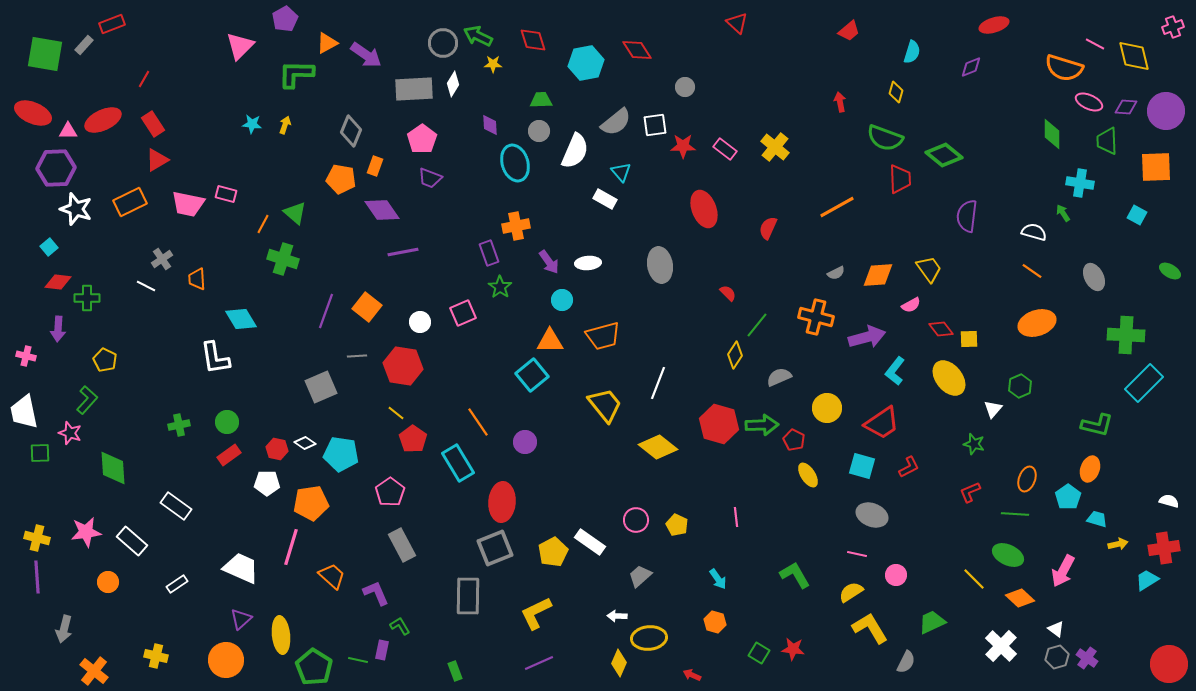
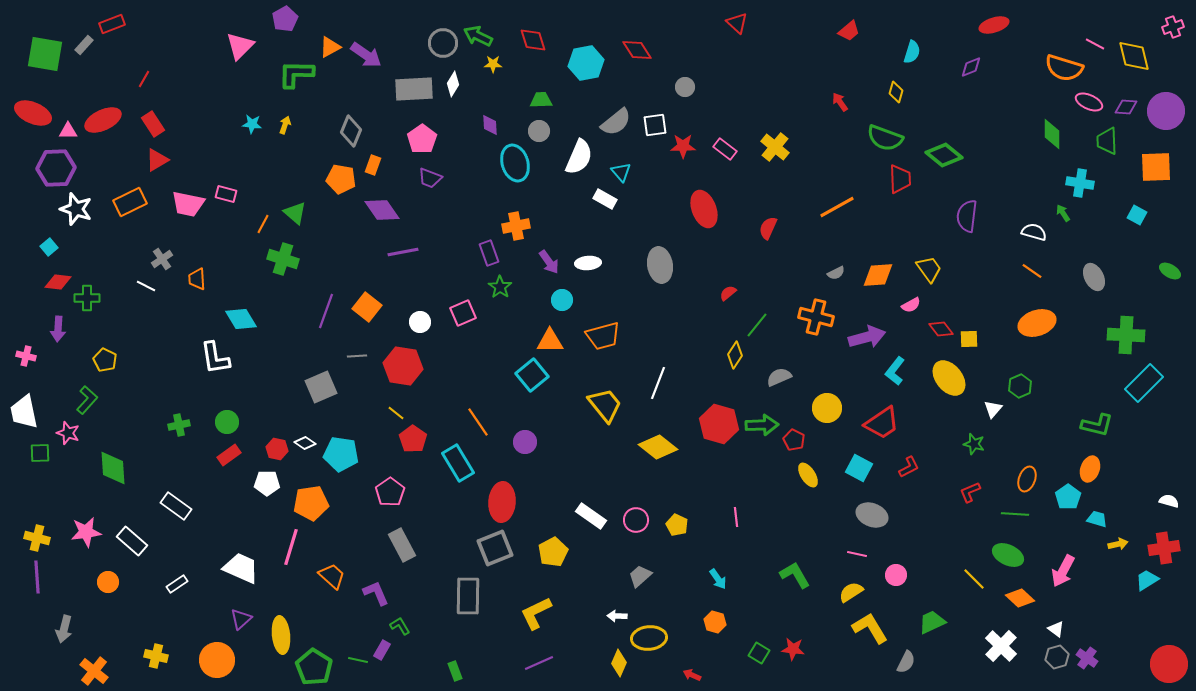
orange triangle at (327, 43): moved 3 px right, 4 px down
red arrow at (840, 102): rotated 24 degrees counterclockwise
white semicircle at (575, 151): moved 4 px right, 6 px down
orange rectangle at (375, 166): moved 2 px left, 1 px up
red semicircle at (728, 293): rotated 84 degrees counterclockwise
pink star at (70, 433): moved 2 px left
cyan square at (862, 466): moved 3 px left, 2 px down; rotated 12 degrees clockwise
white rectangle at (590, 542): moved 1 px right, 26 px up
purple rectangle at (382, 650): rotated 18 degrees clockwise
orange circle at (226, 660): moved 9 px left
